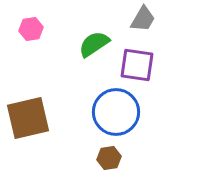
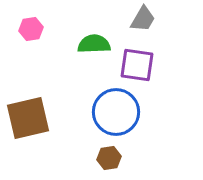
green semicircle: rotated 32 degrees clockwise
